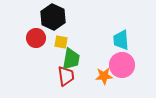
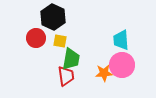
yellow square: moved 1 px left, 1 px up
orange star: moved 3 px up
